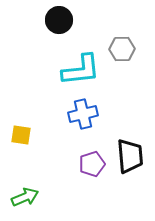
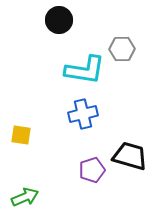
cyan L-shape: moved 4 px right; rotated 15 degrees clockwise
black trapezoid: rotated 69 degrees counterclockwise
purple pentagon: moved 6 px down
